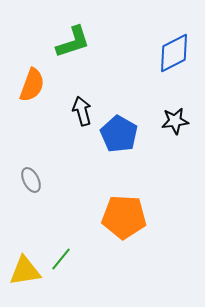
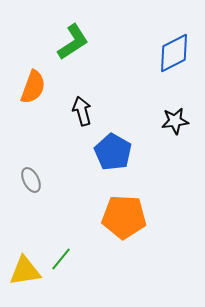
green L-shape: rotated 15 degrees counterclockwise
orange semicircle: moved 1 px right, 2 px down
blue pentagon: moved 6 px left, 18 px down
